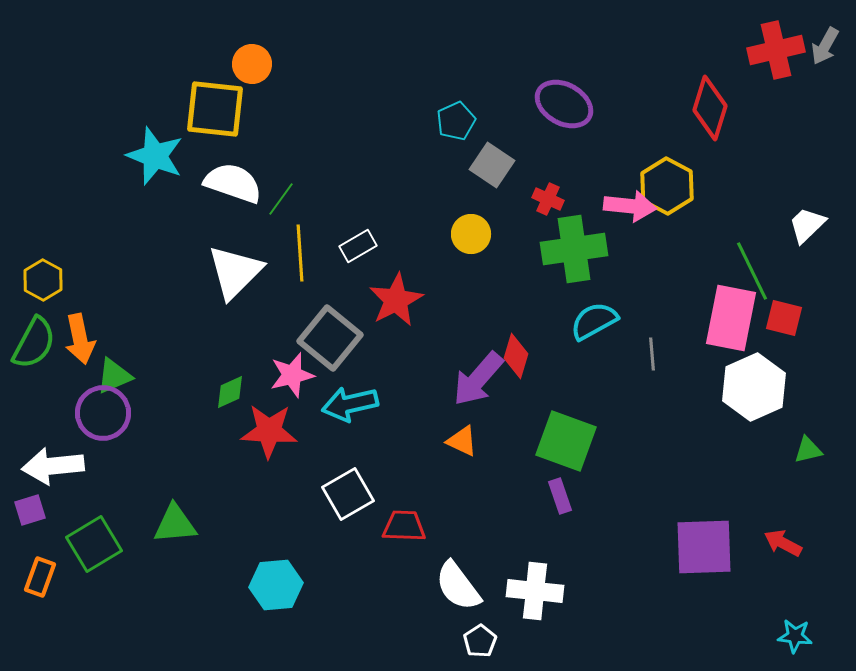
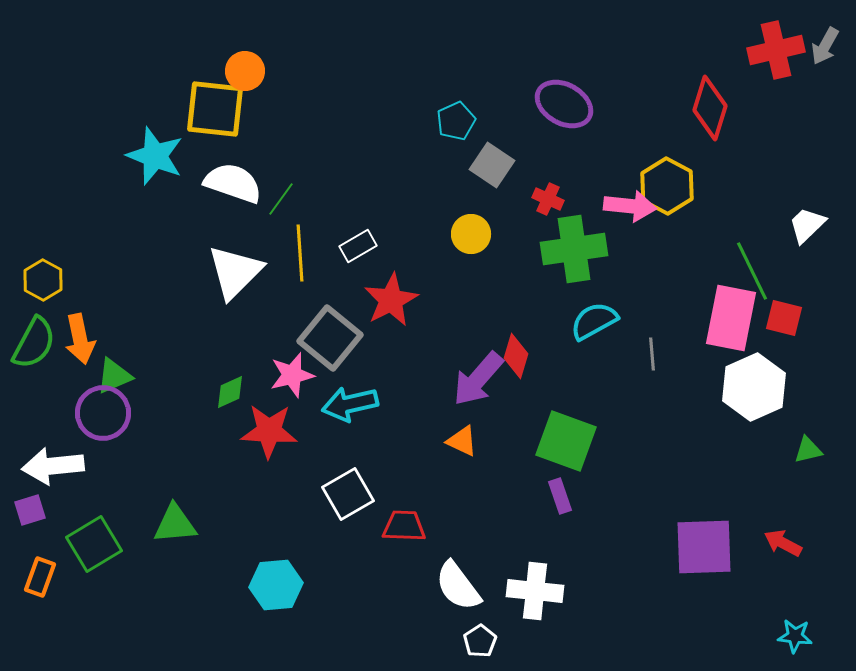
orange circle at (252, 64): moved 7 px left, 7 px down
red star at (396, 300): moved 5 px left
